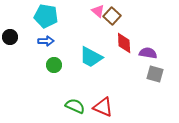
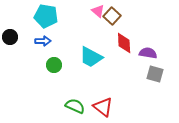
blue arrow: moved 3 px left
red triangle: rotated 15 degrees clockwise
